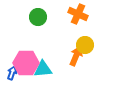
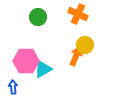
pink hexagon: moved 2 px up
cyan triangle: rotated 24 degrees counterclockwise
blue arrow: moved 1 px right, 14 px down; rotated 24 degrees counterclockwise
